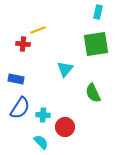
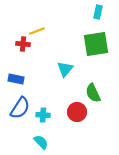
yellow line: moved 1 px left, 1 px down
red circle: moved 12 px right, 15 px up
